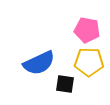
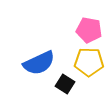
pink pentagon: moved 2 px right
black square: rotated 24 degrees clockwise
